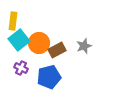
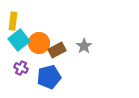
gray star: rotated 14 degrees counterclockwise
